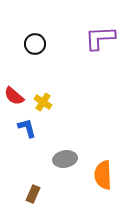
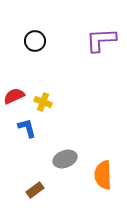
purple L-shape: moved 1 px right, 2 px down
black circle: moved 3 px up
red semicircle: rotated 115 degrees clockwise
yellow cross: rotated 12 degrees counterclockwise
gray ellipse: rotated 10 degrees counterclockwise
brown rectangle: moved 2 px right, 4 px up; rotated 30 degrees clockwise
